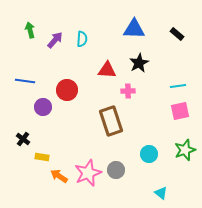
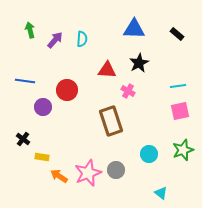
pink cross: rotated 32 degrees clockwise
green star: moved 2 px left
